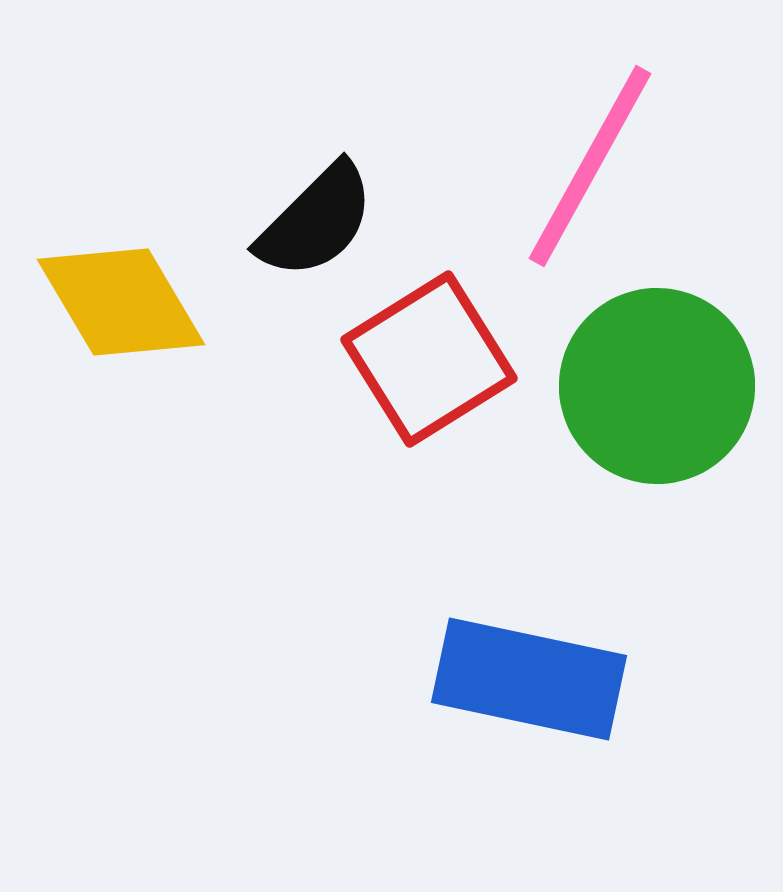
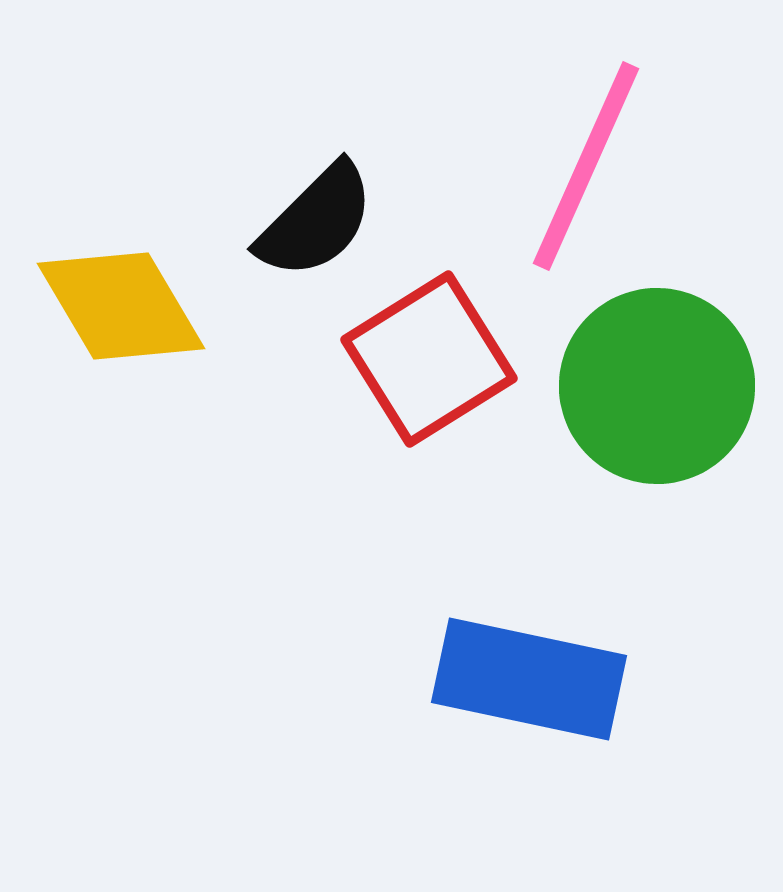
pink line: moved 4 px left; rotated 5 degrees counterclockwise
yellow diamond: moved 4 px down
